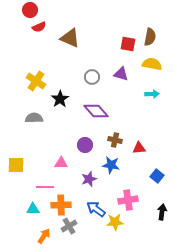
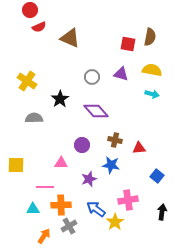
yellow semicircle: moved 6 px down
yellow cross: moved 9 px left
cyan arrow: rotated 16 degrees clockwise
purple circle: moved 3 px left
yellow star: rotated 30 degrees counterclockwise
